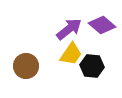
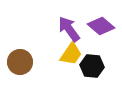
purple diamond: moved 1 px left, 1 px down
purple arrow: rotated 88 degrees counterclockwise
brown circle: moved 6 px left, 4 px up
